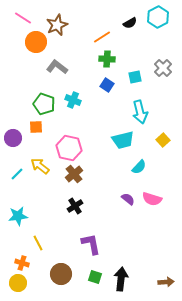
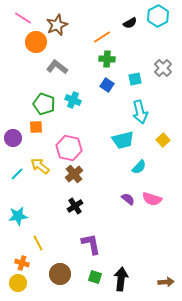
cyan hexagon: moved 1 px up
cyan square: moved 2 px down
brown circle: moved 1 px left
